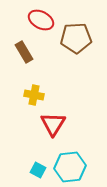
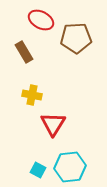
yellow cross: moved 2 px left
